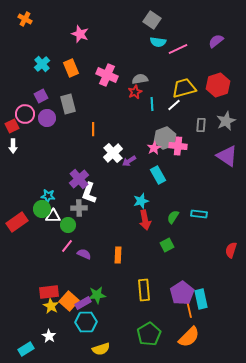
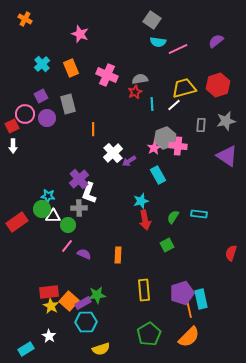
gray star at (226, 121): rotated 12 degrees clockwise
red semicircle at (231, 250): moved 3 px down
purple pentagon at (182, 293): rotated 15 degrees clockwise
